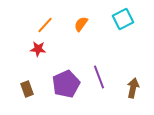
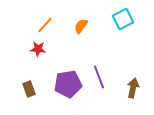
orange semicircle: moved 2 px down
purple pentagon: moved 2 px right; rotated 16 degrees clockwise
brown rectangle: moved 2 px right
